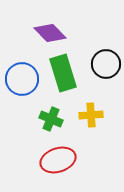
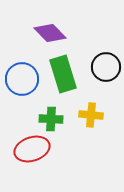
black circle: moved 3 px down
green rectangle: moved 1 px down
yellow cross: rotated 10 degrees clockwise
green cross: rotated 20 degrees counterclockwise
red ellipse: moved 26 px left, 11 px up
